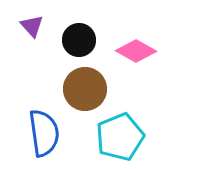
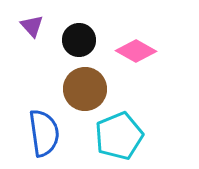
cyan pentagon: moved 1 px left, 1 px up
